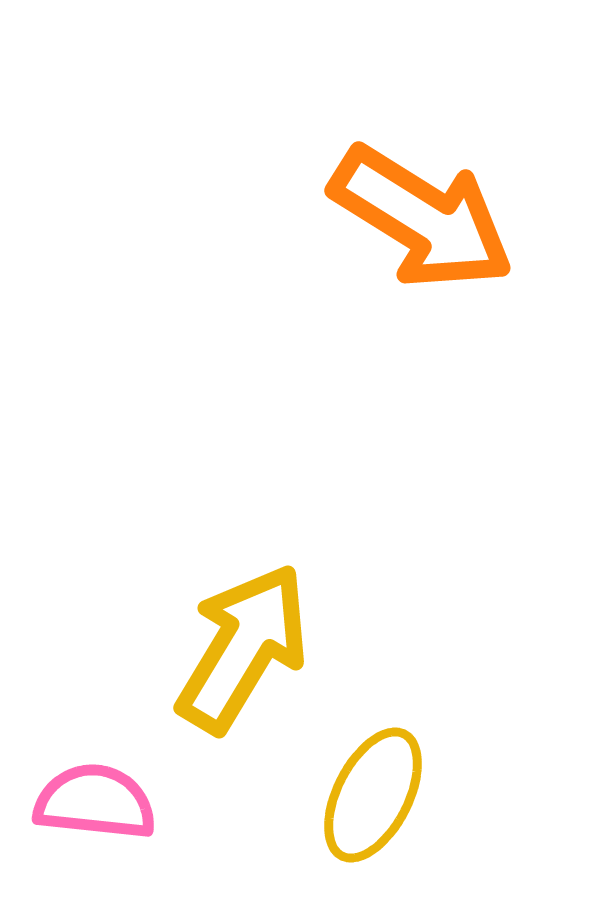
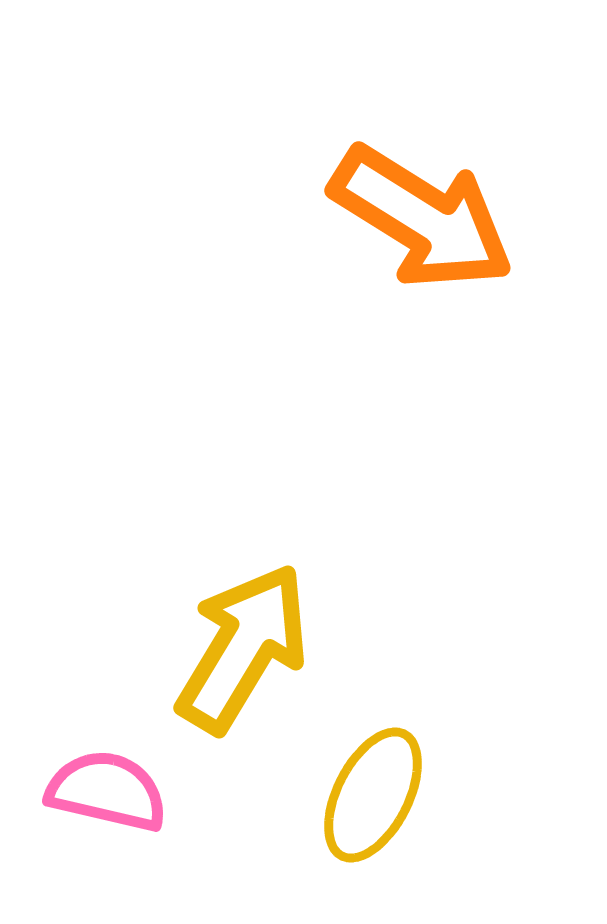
pink semicircle: moved 12 px right, 11 px up; rotated 7 degrees clockwise
